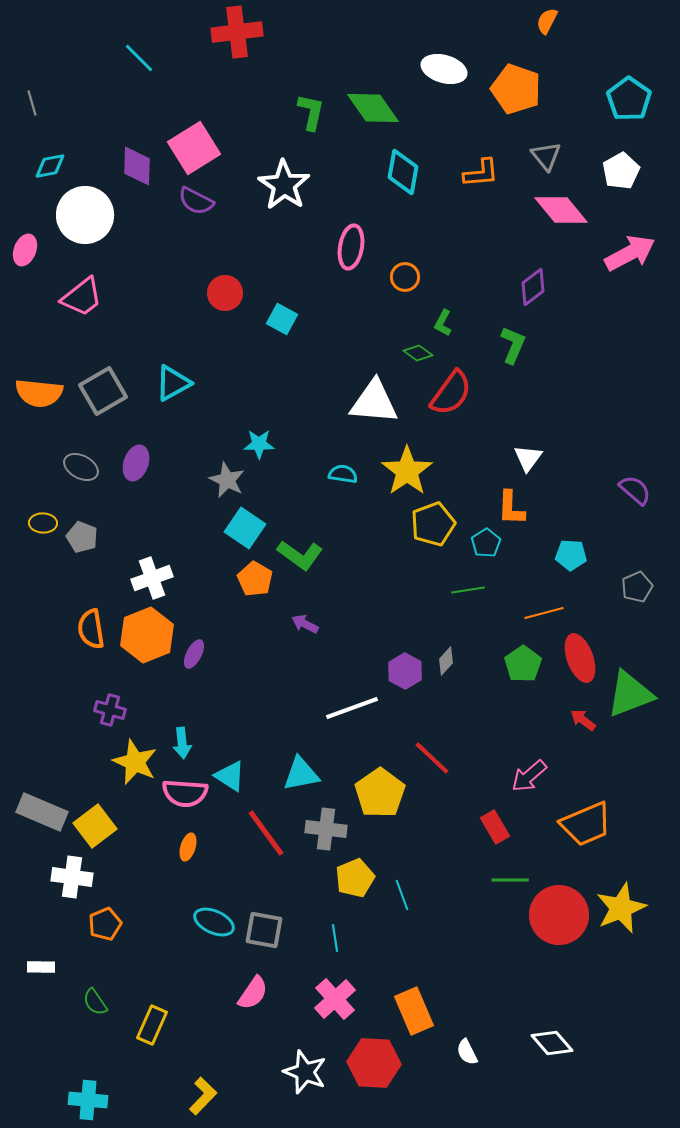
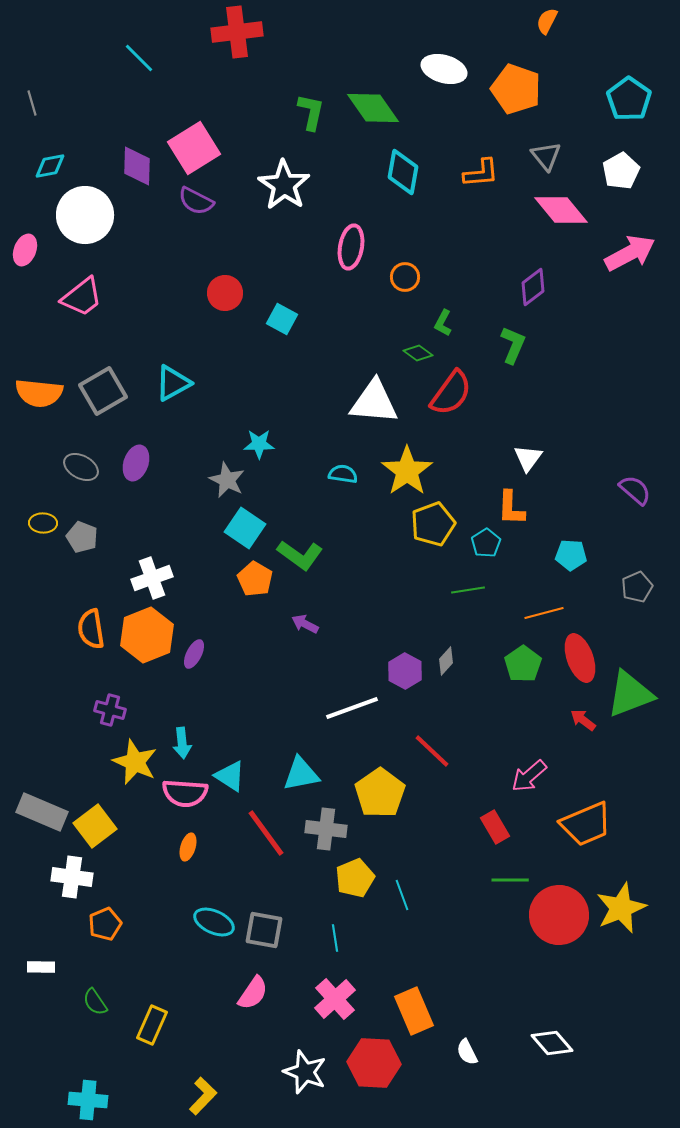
red line at (432, 758): moved 7 px up
